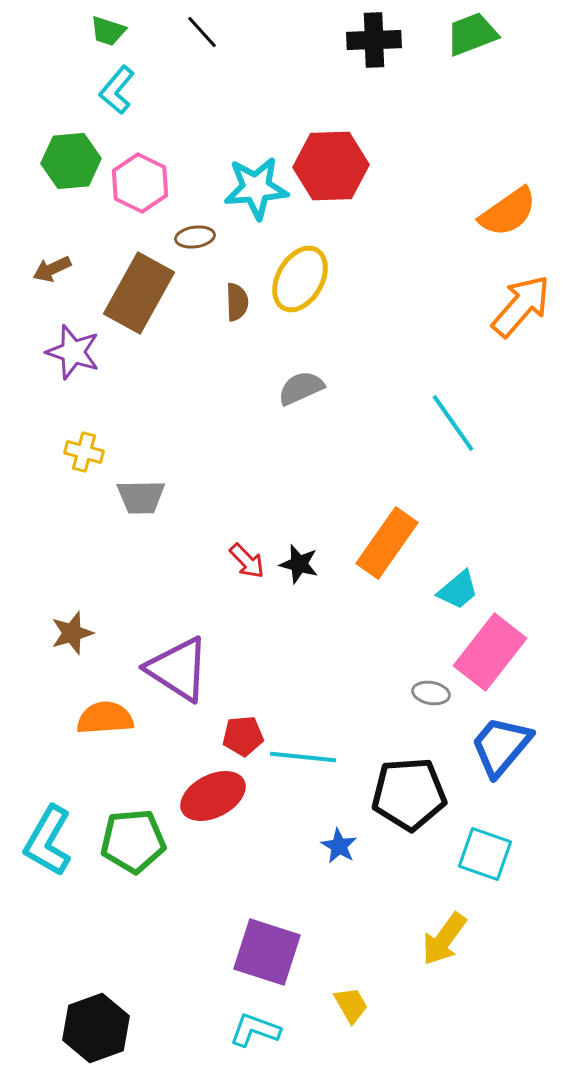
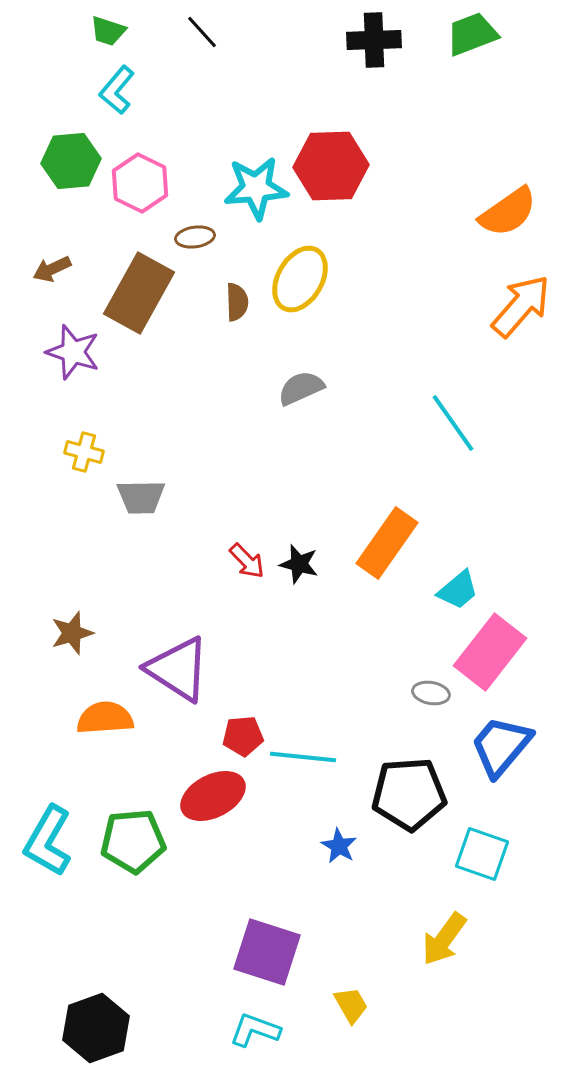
cyan square at (485, 854): moved 3 px left
